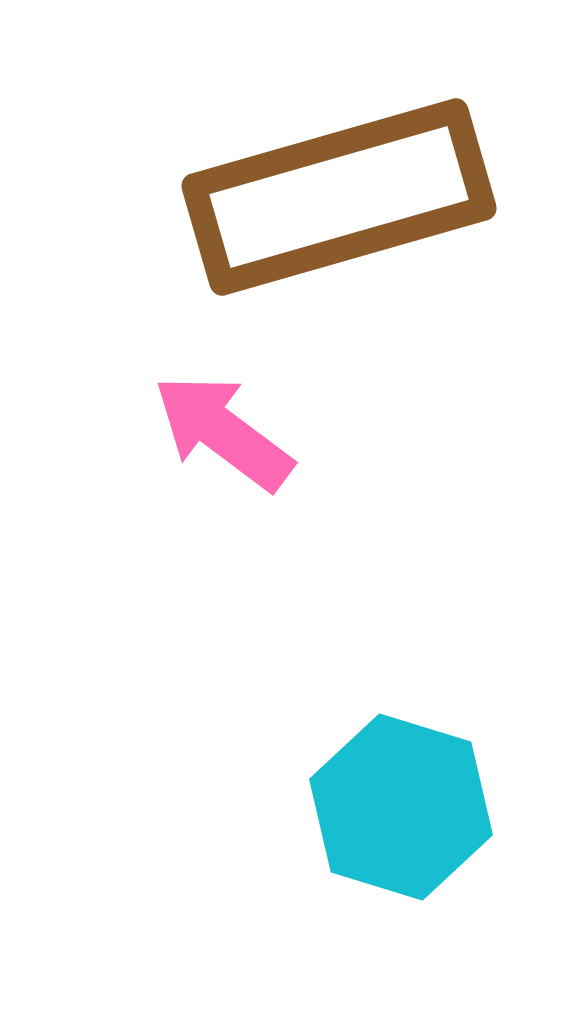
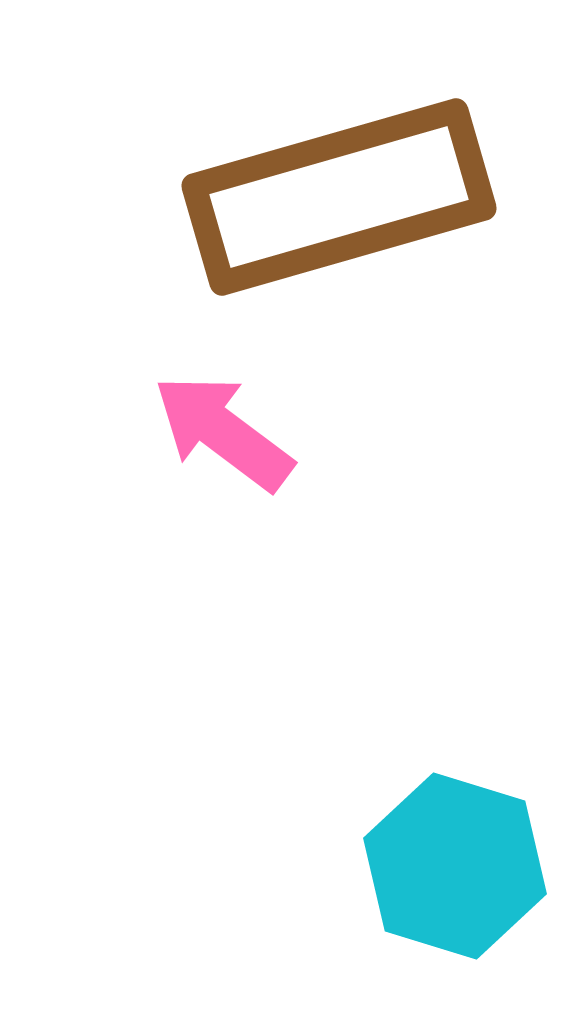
cyan hexagon: moved 54 px right, 59 px down
